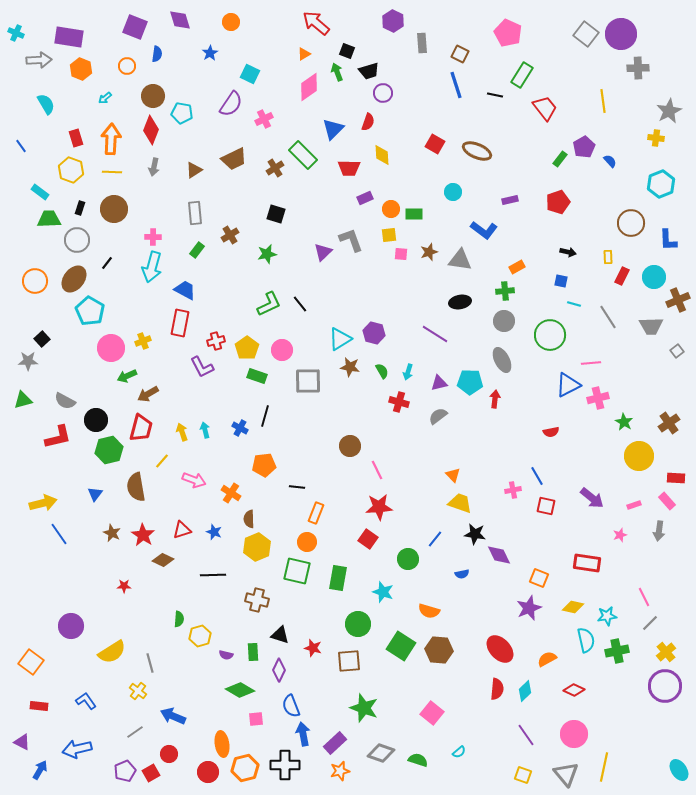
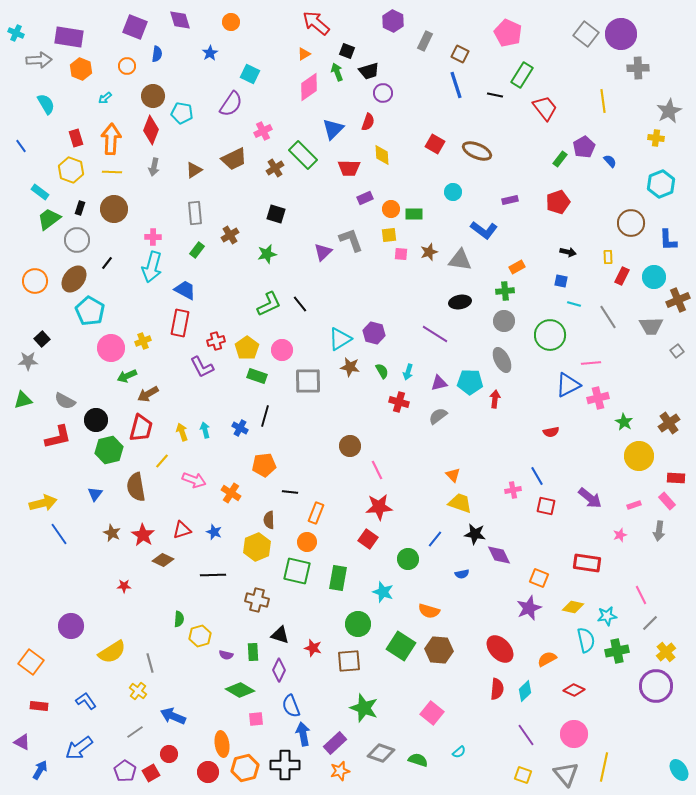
gray rectangle at (422, 43): moved 3 px right, 2 px up; rotated 30 degrees clockwise
pink cross at (264, 119): moved 1 px left, 12 px down
green trapezoid at (49, 219): rotated 35 degrees counterclockwise
black line at (297, 487): moved 7 px left, 5 px down
purple arrow at (592, 498): moved 2 px left
brown semicircle at (249, 519): moved 20 px right, 1 px down
pink line at (644, 597): moved 3 px left, 2 px up
purple circle at (665, 686): moved 9 px left
blue arrow at (77, 749): moved 2 px right, 1 px up; rotated 24 degrees counterclockwise
purple pentagon at (125, 771): rotated 15 degrees counterclockwise
